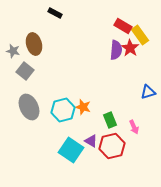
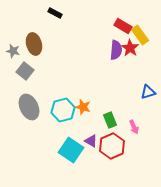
red hexagon: rotated 10 degrees counterclockwise
